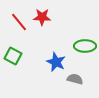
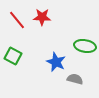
red line: moved 2 px left, 2 px up
green ellipse: rotated 10 degrees clockwise
